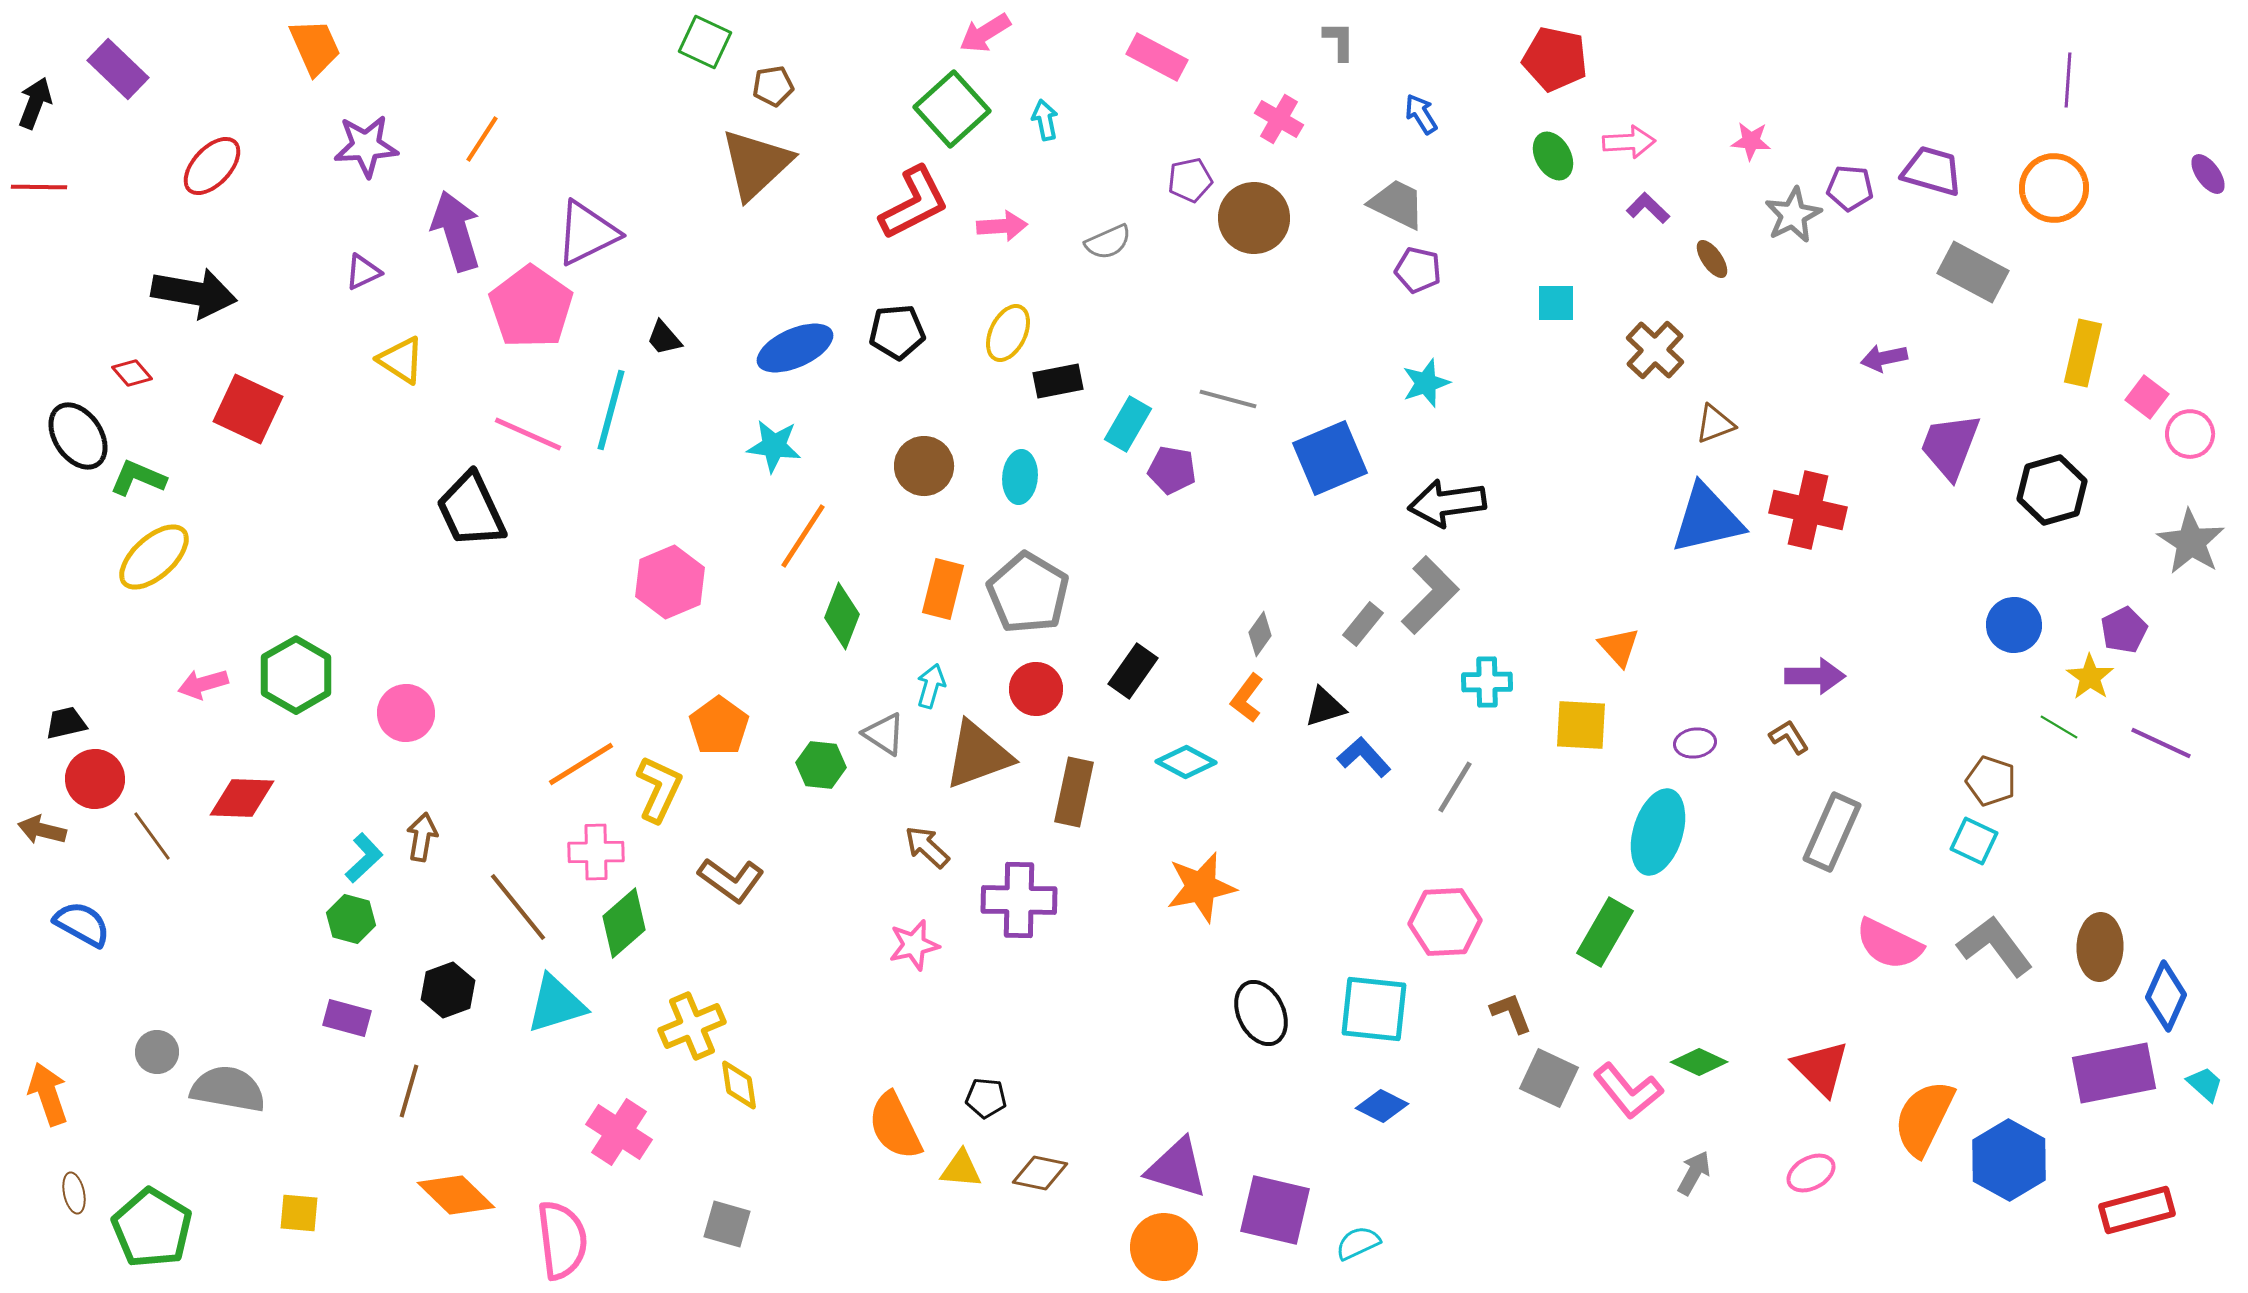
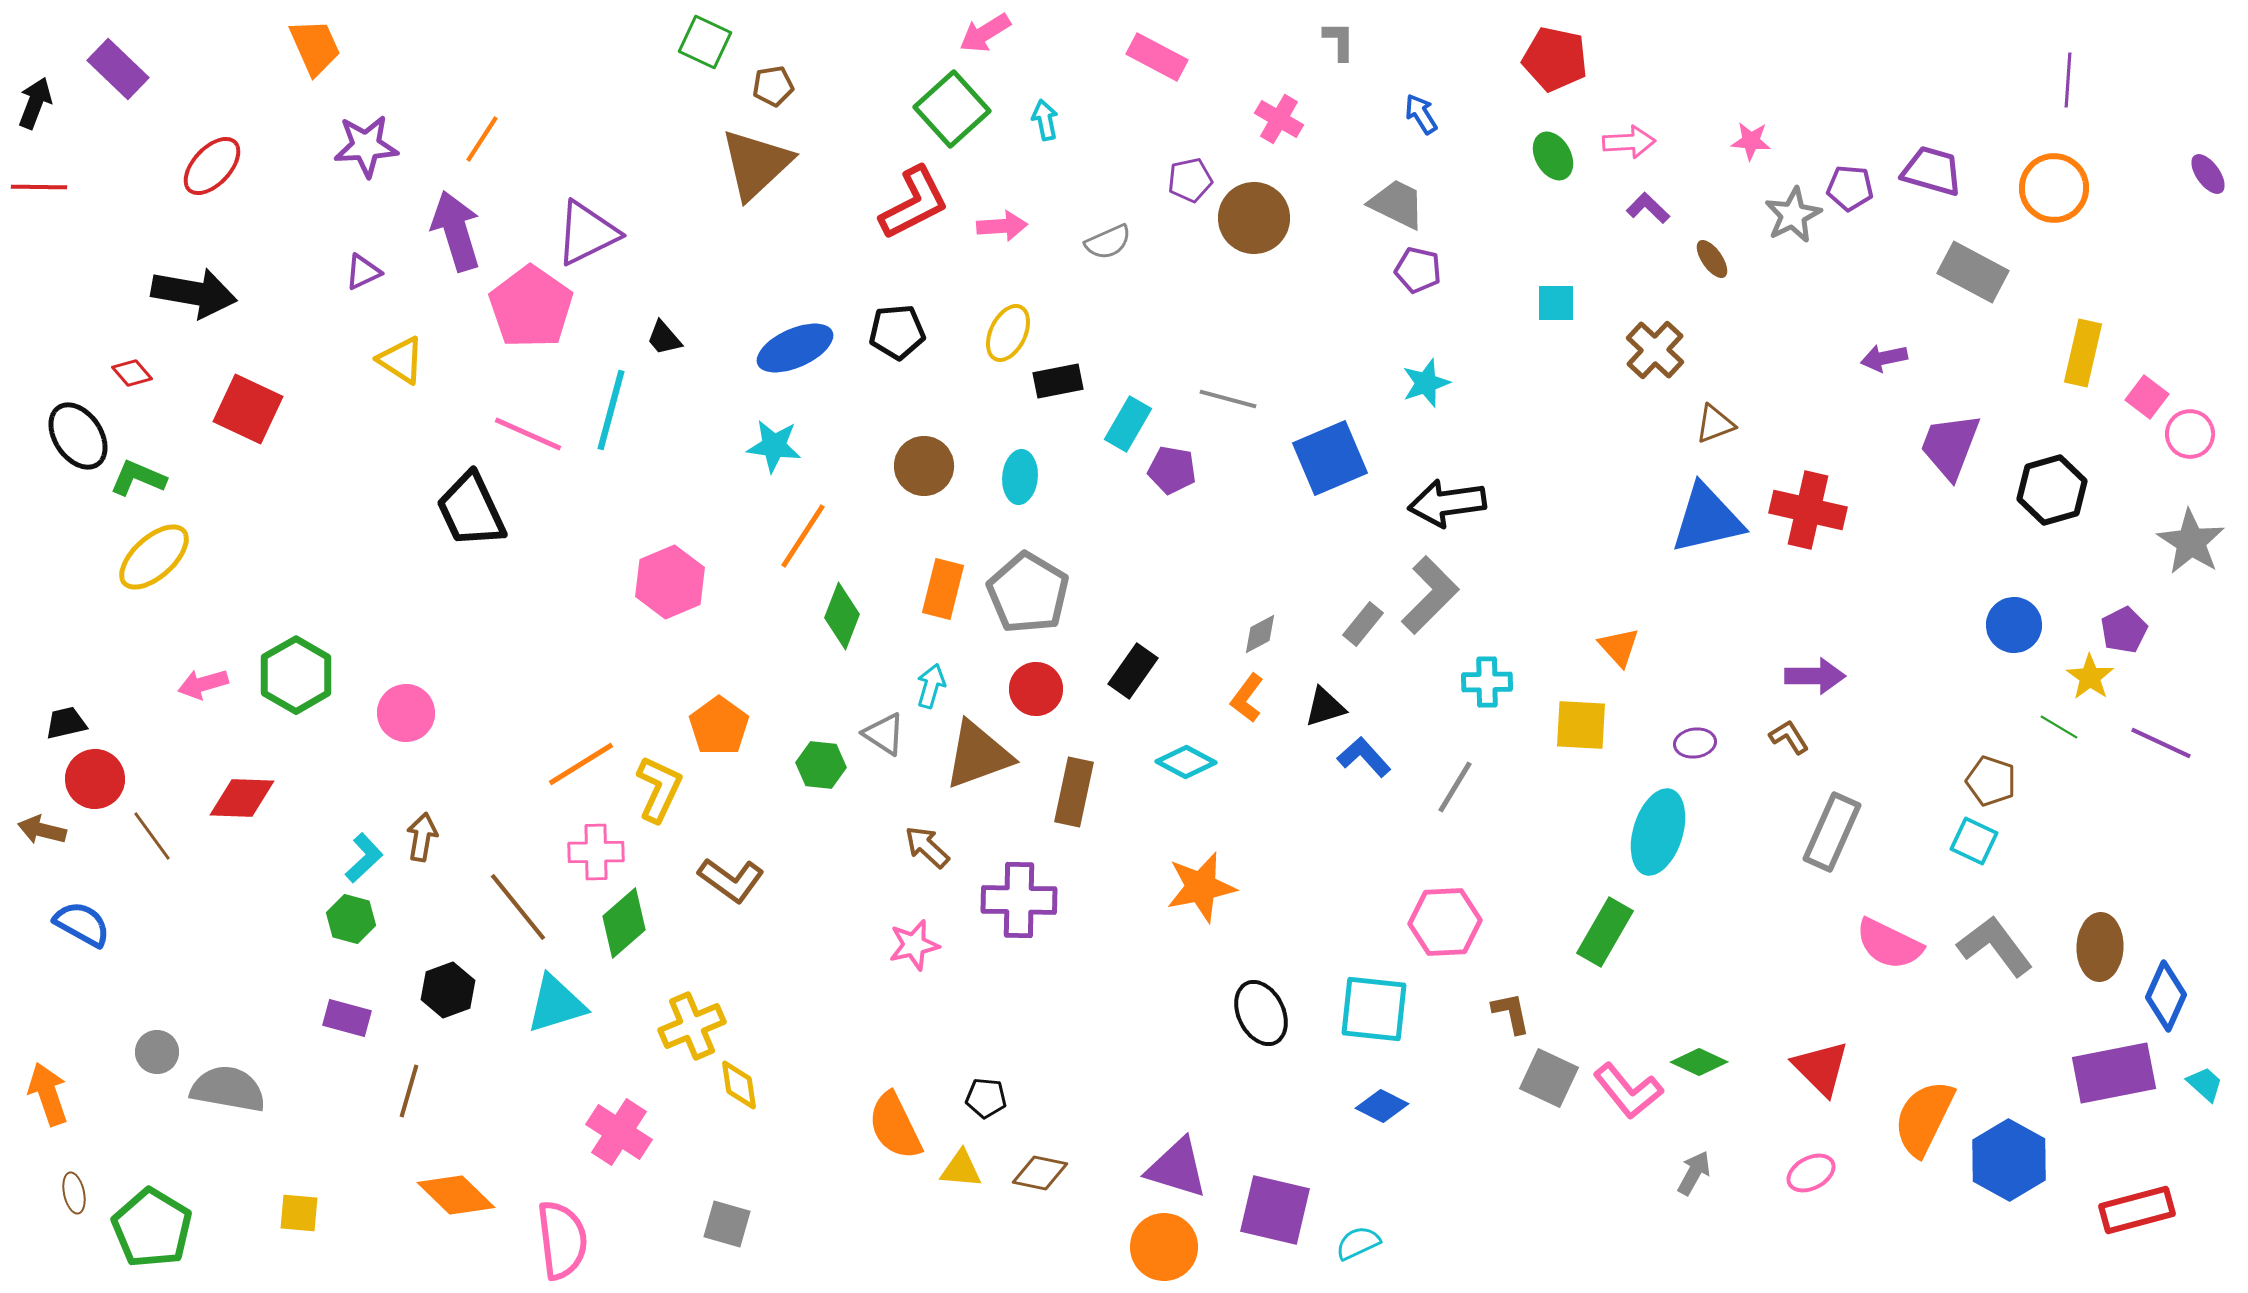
gray diamond at (1260, 634): rotated 27 degrees clockwise
brown L-shape at (1511, 1013): rotated 9 degrees clockwise
